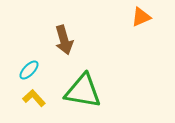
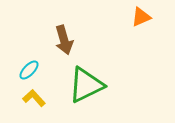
green triangle: moved 3 px right, 6 px up; rotated 36 degrees counterclockwise
